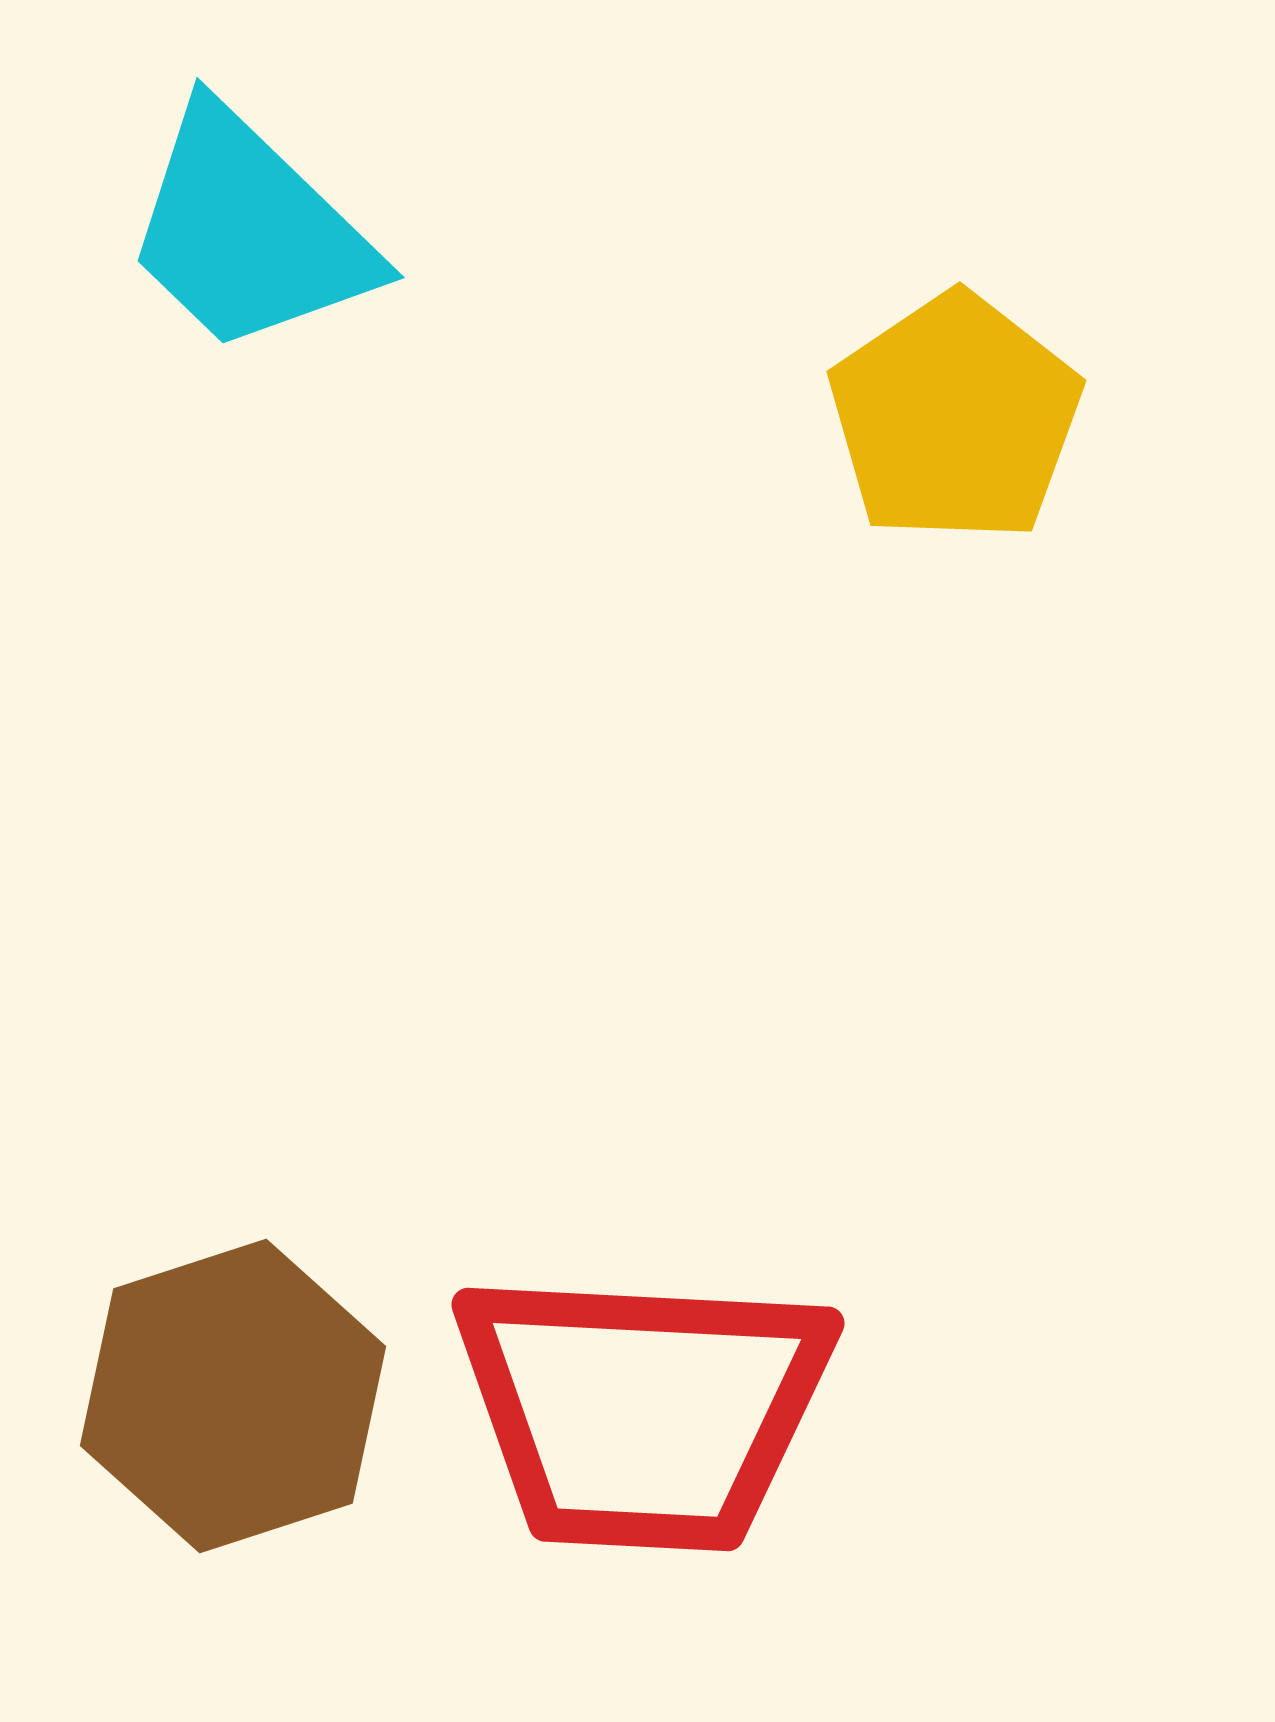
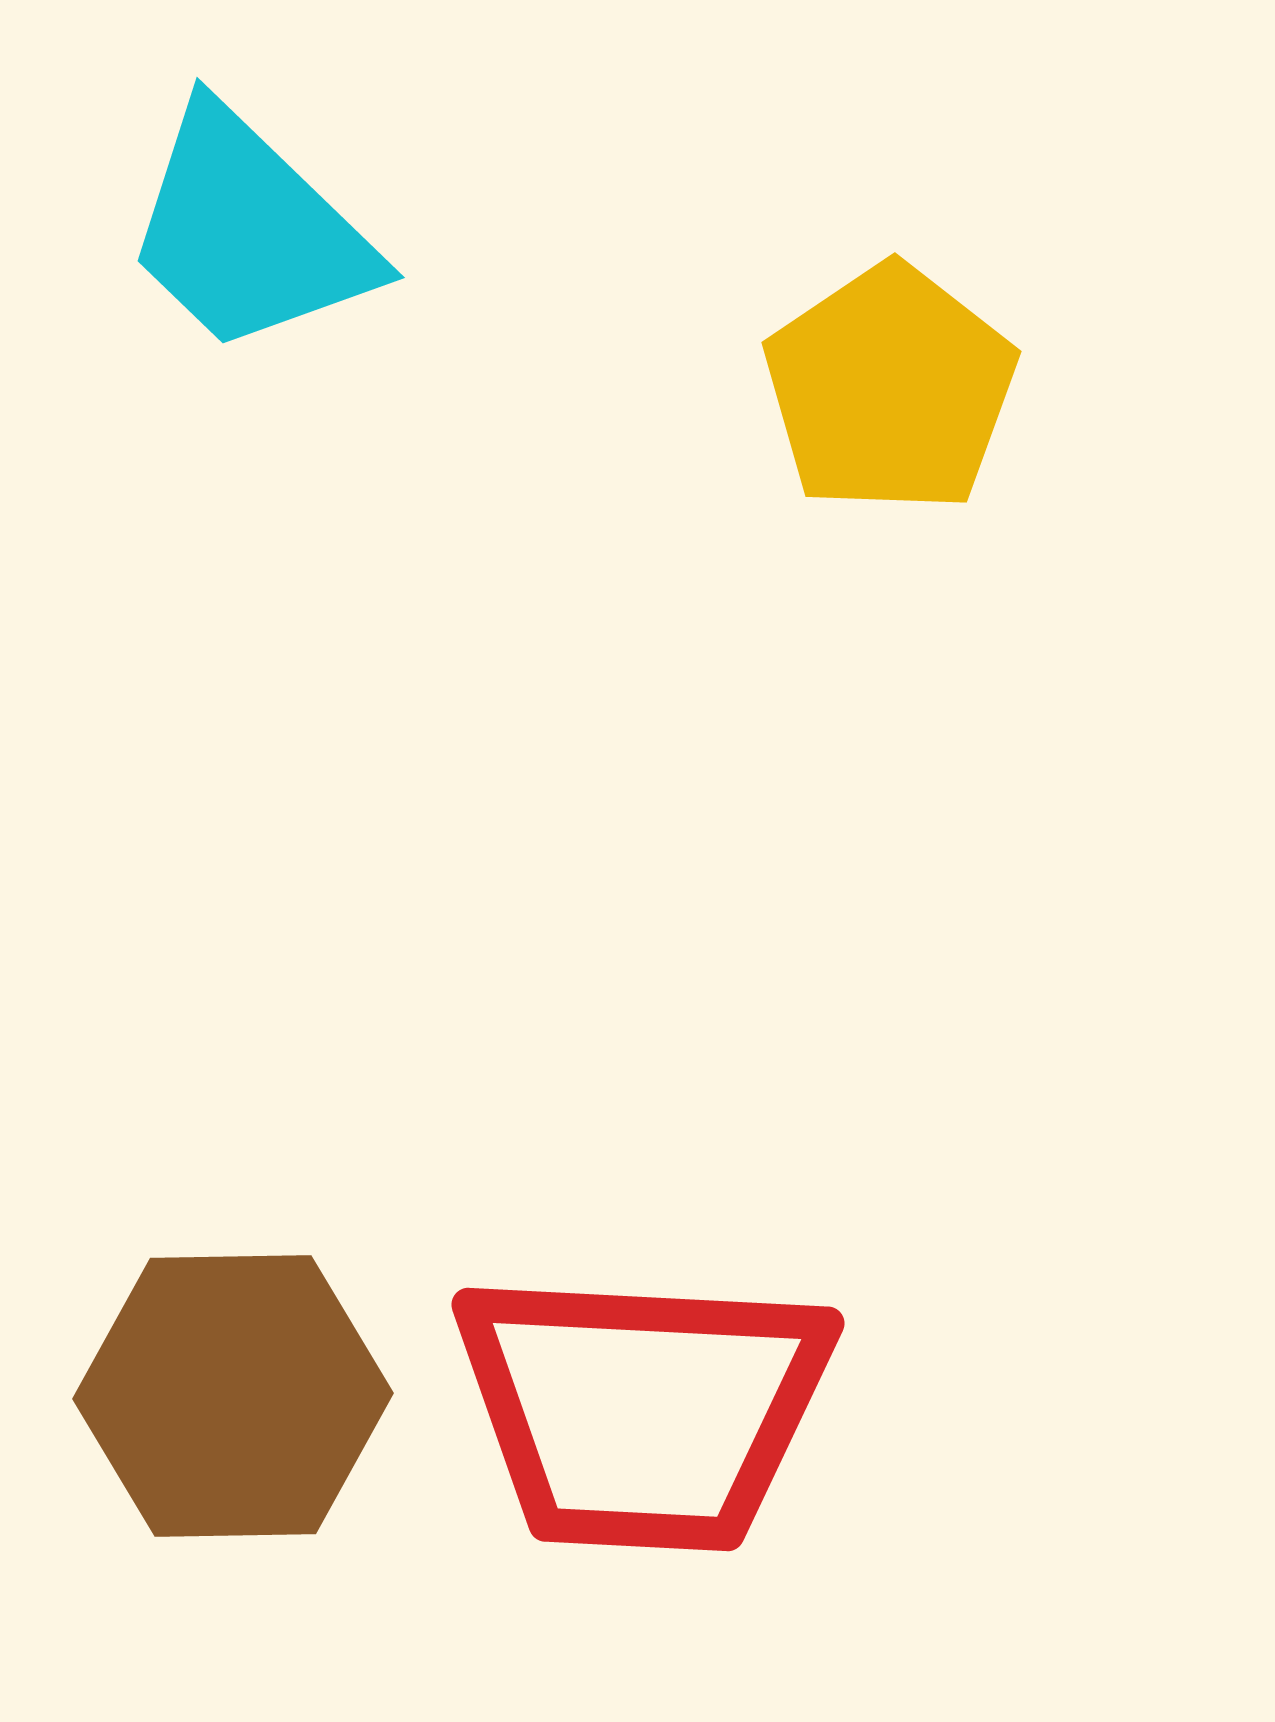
yellow pentagon: moved 65 px left, 29 px up
brown hexagon: rotated 17 degrees clockwise
